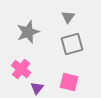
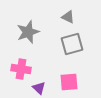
gray triangle: rotated 40 degrees counterclockwise
pink cross: rotated 30 degrees counterclockwise
pink square: rotated 18 degrees counterclockwise
purple triangle: moved 2 px right; rotated 24 degrees counterclockwise
